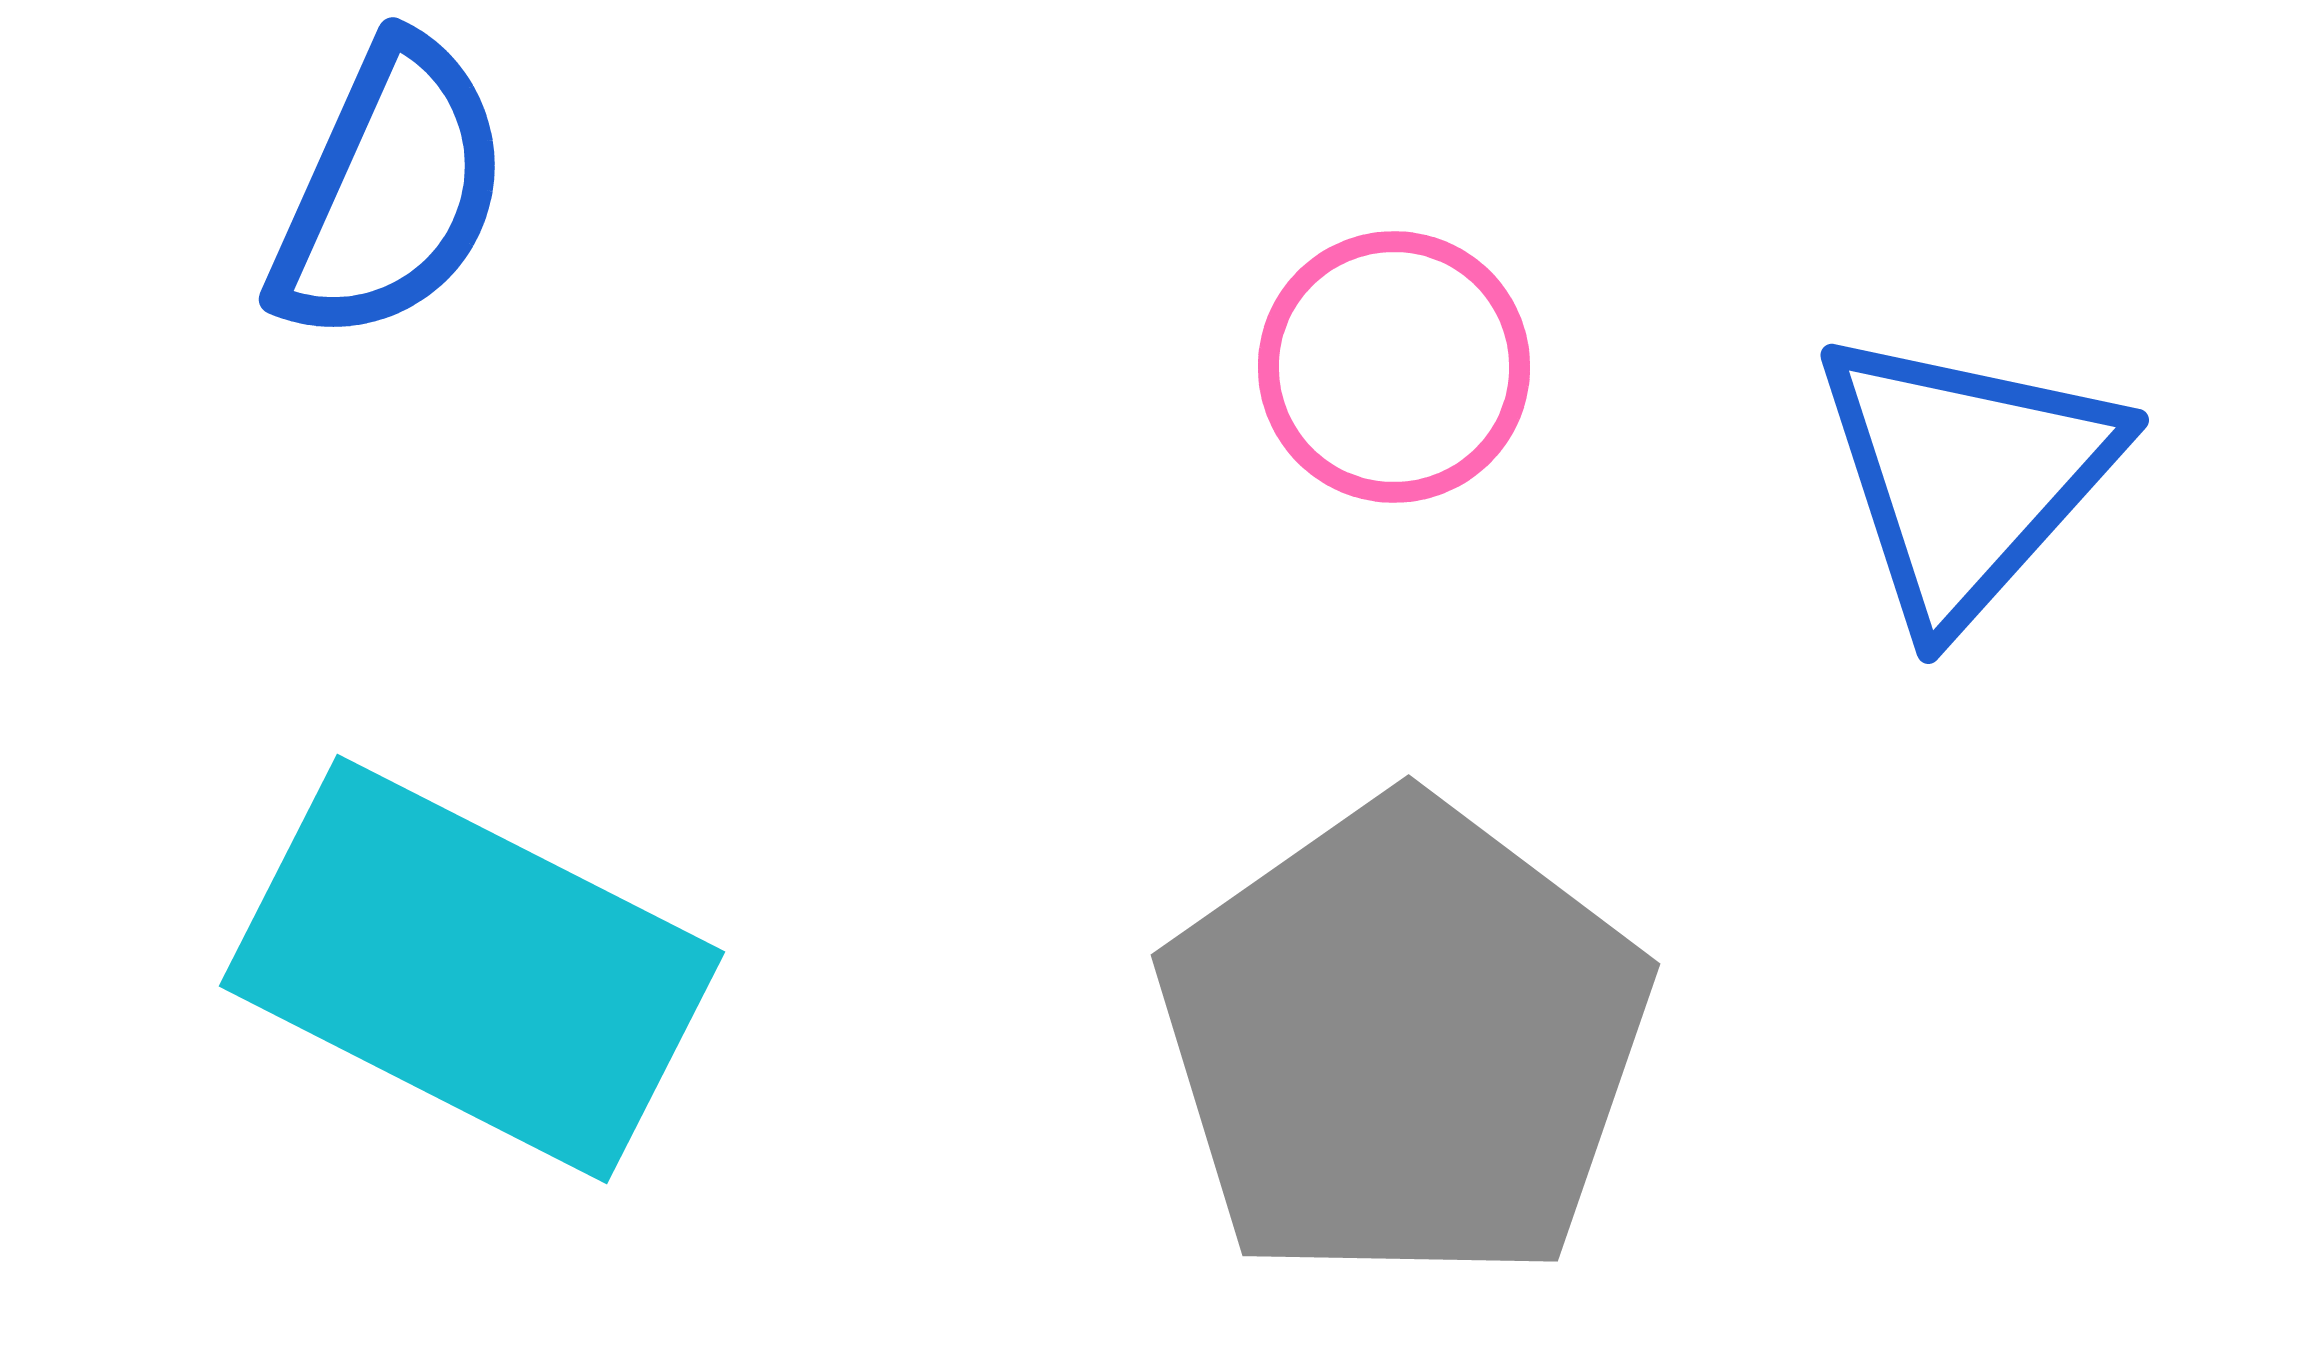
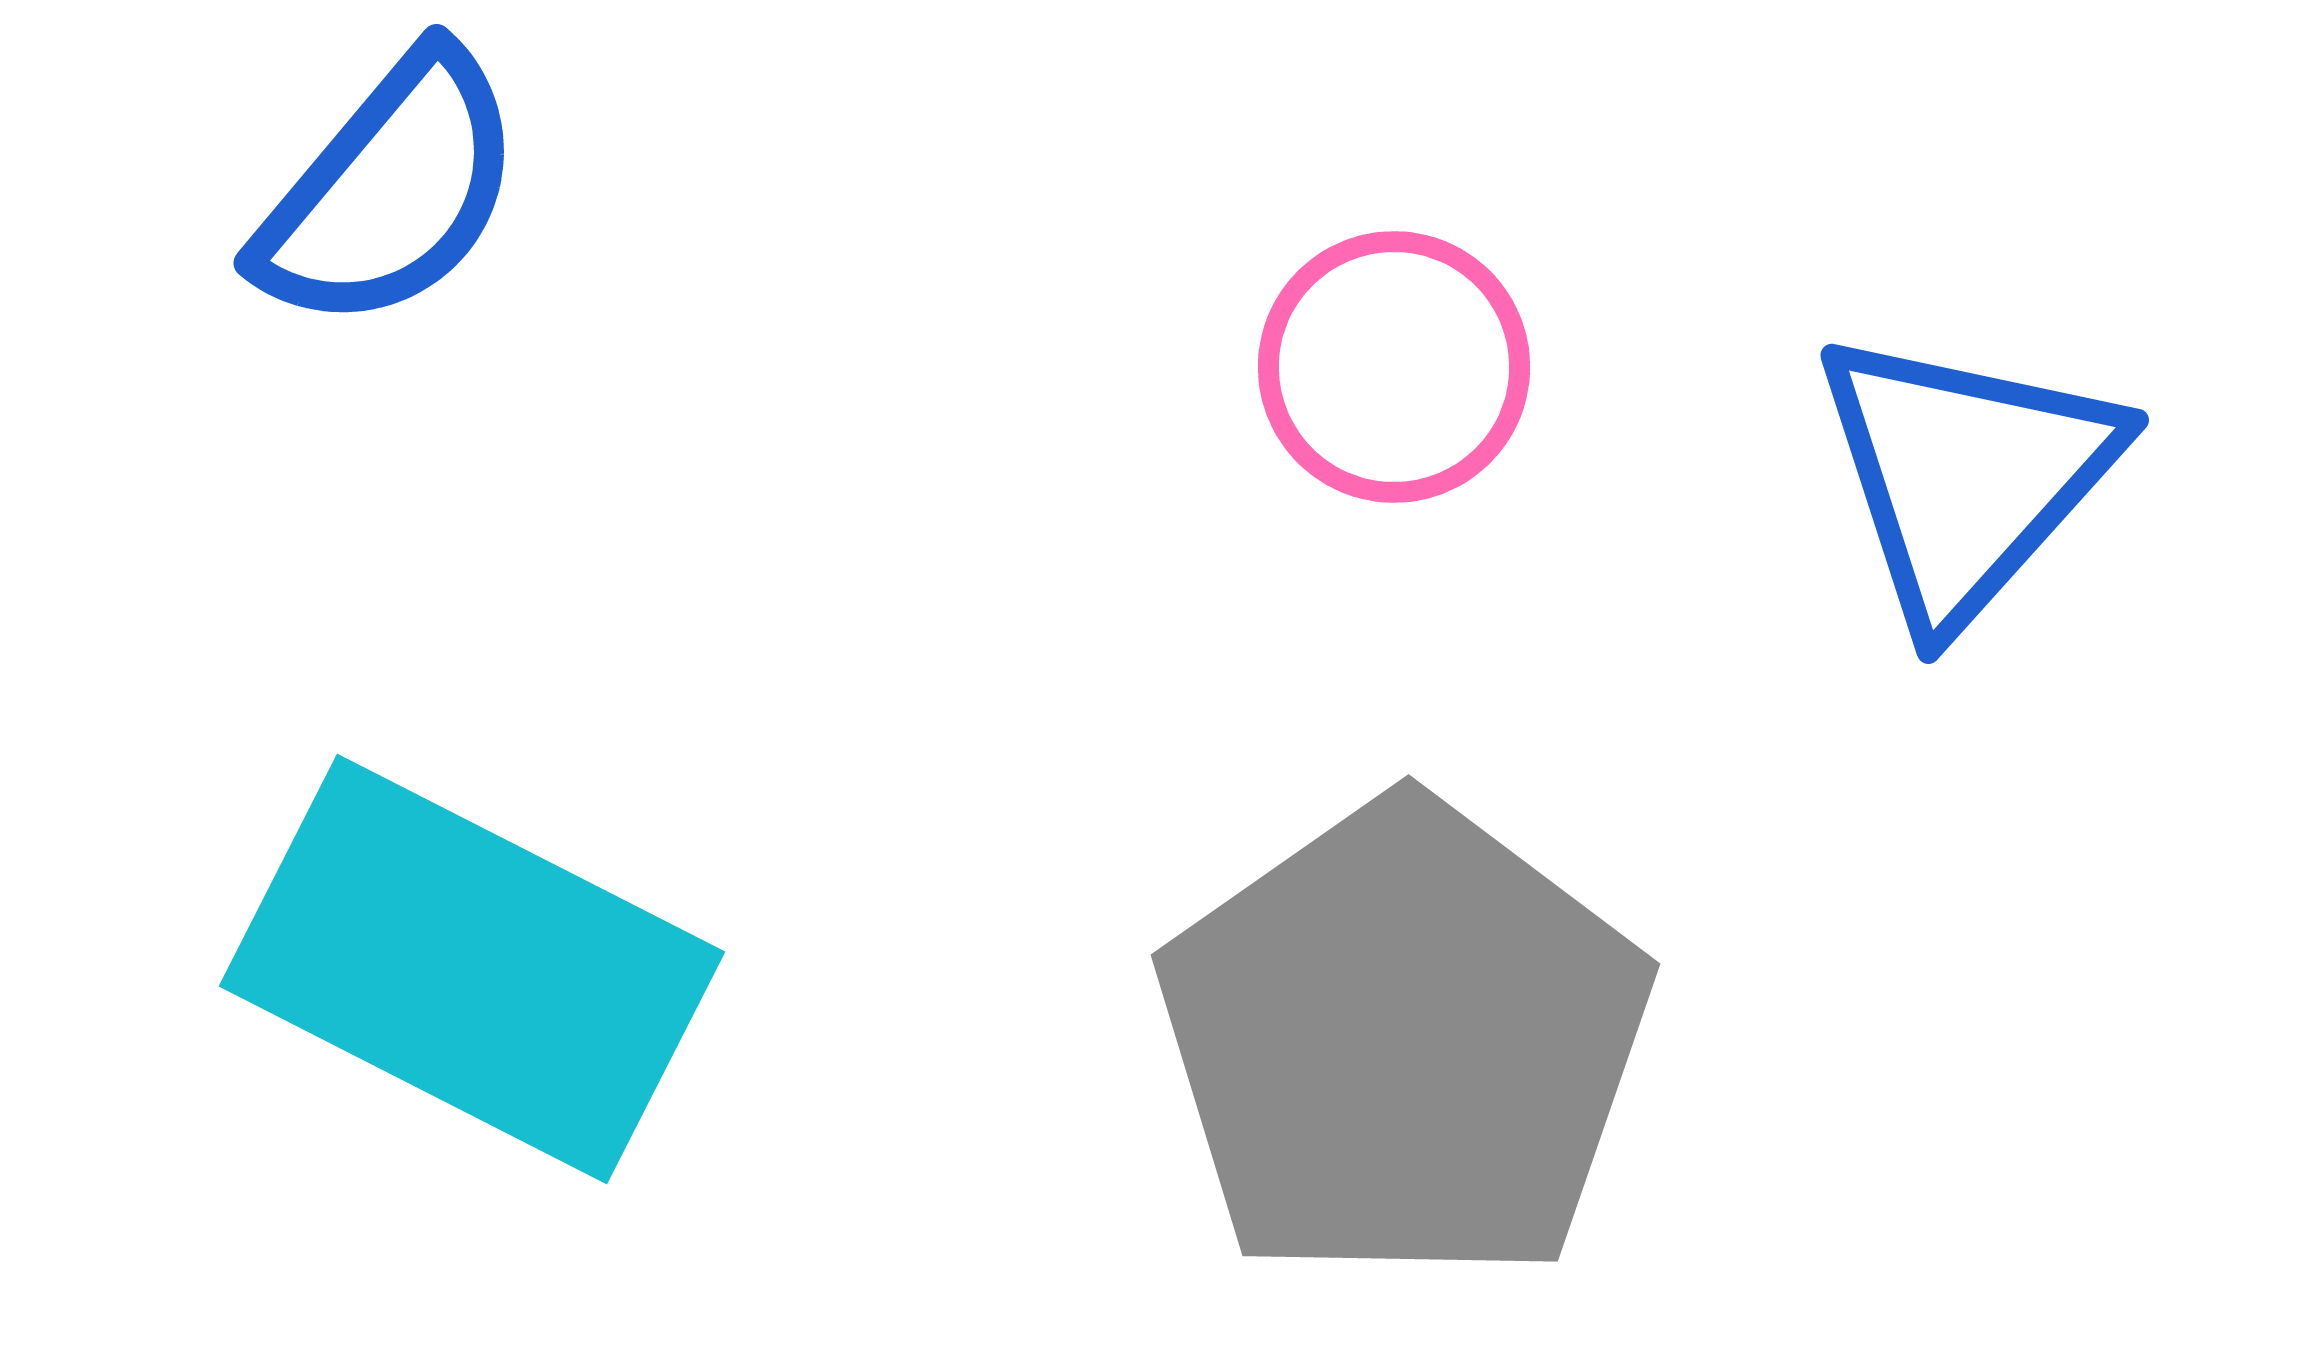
blue semicircle: rotated 16 degrees clockwise
